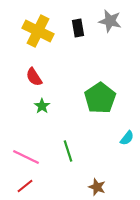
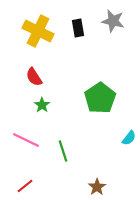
gray star: moved 3 px right
green star: moved 1 px up
cyan semicircle: moved 2 px right
green line: moved 5 px left
pink line: moved 17 px up
brown star: rotated 18 degrees clockwise
